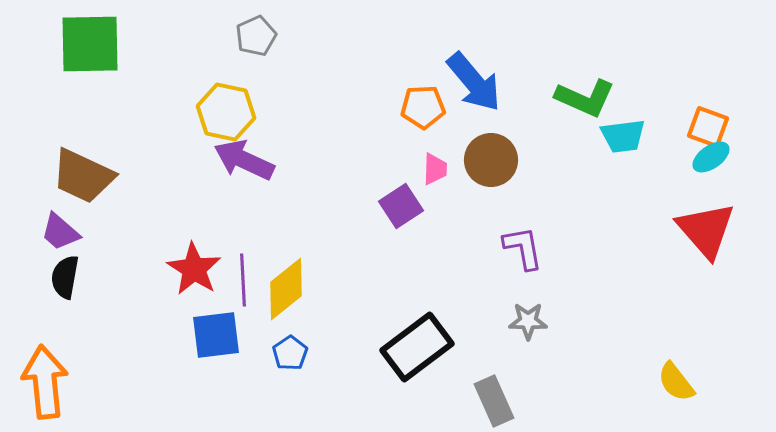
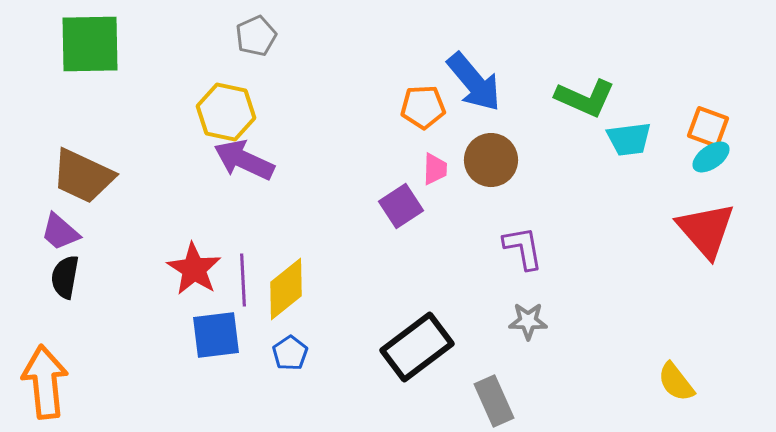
cyan trapezoid: moved 6 px right, 3 px down
